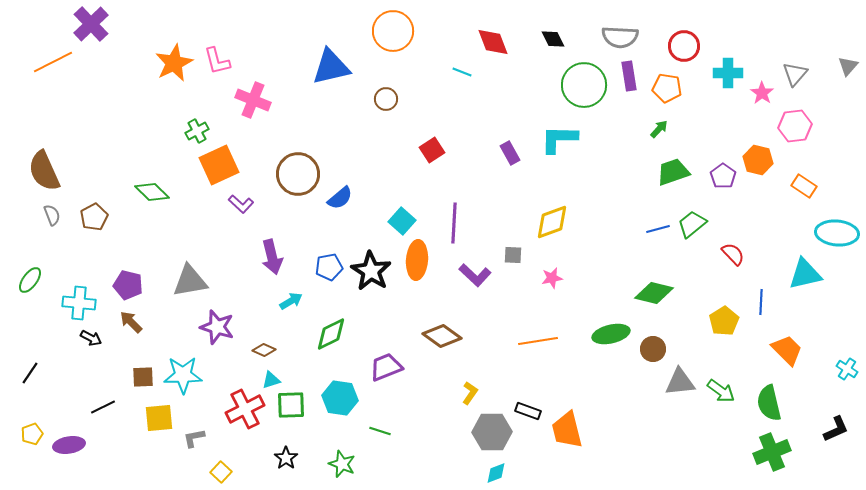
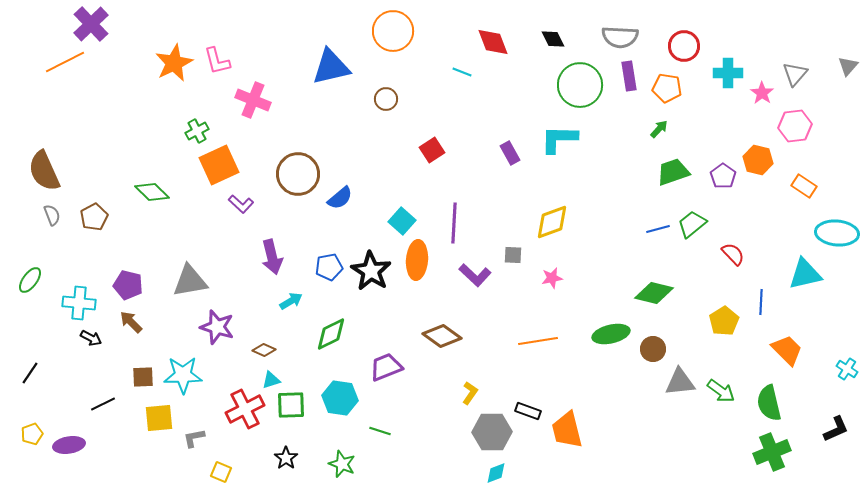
orange line at (53, 62): moved 12 px right
green circle at (584, 85): moved 4 px left
black line at (103, 407): moved 3 px up
yellow square at (221, 472): rotated 20 degrees counterclockwise
